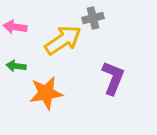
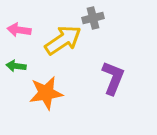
pink arrow: moved 4 px right, 3 px down
